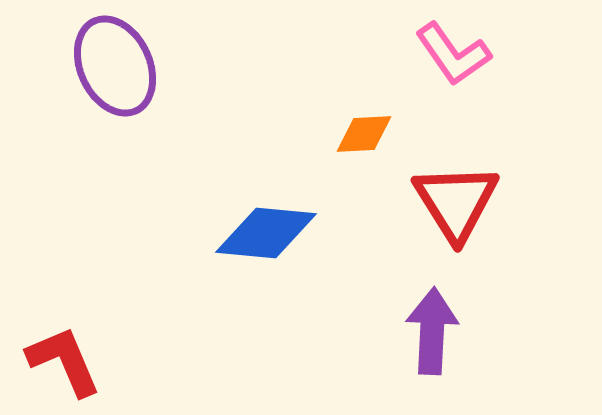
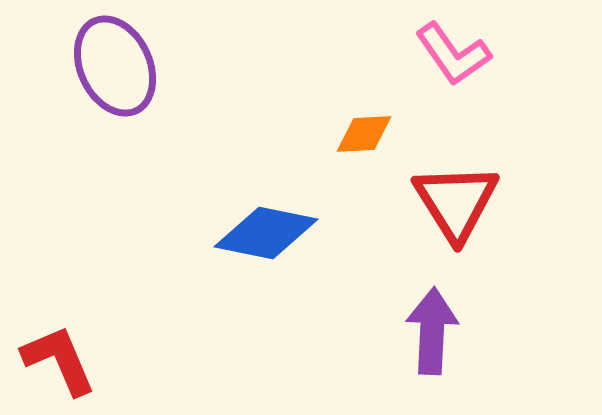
blue diamond: rotated 6 degrees clockwise
red L-shape: moved 5 px left, 1 px up
